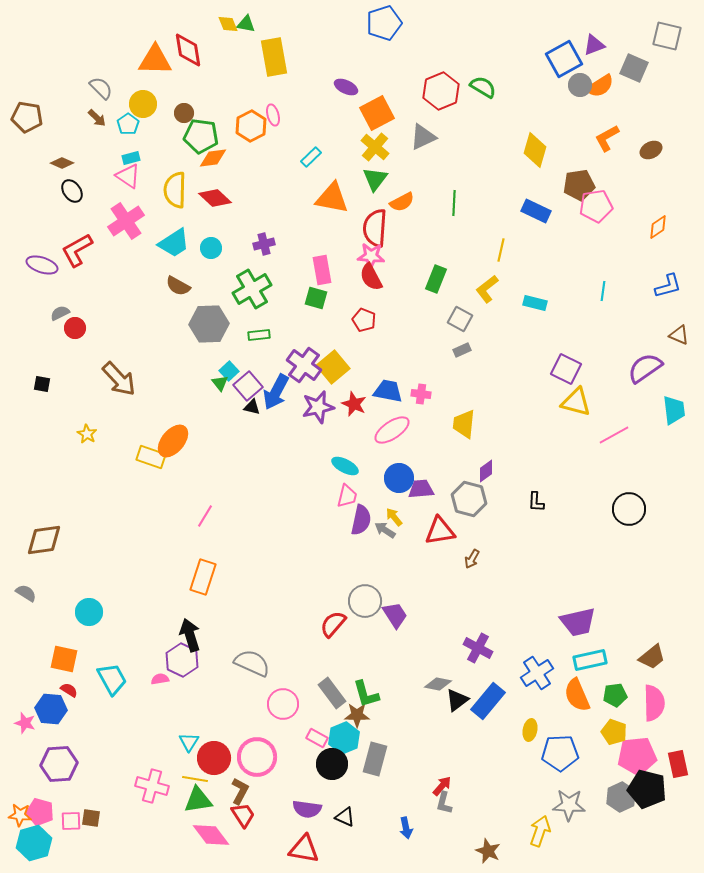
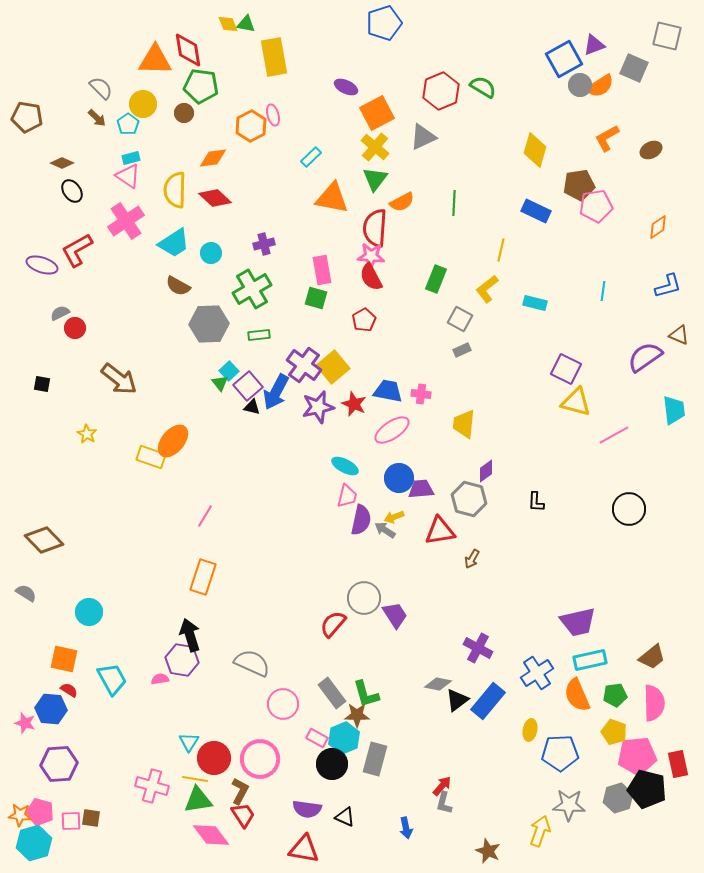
green pentagon at (201, 136): moved 50 px up
cyan circle at (211, 248): moved 5 px down
red pentagon at (364, 320): rotated 20 degrees clockwise
purple semicircle at (645, 368): moved 11 px up
brown arrow at (119, 379): rotated 9 degrees counterclockwise
yellow arrow at (394, 517): rotated 72 degrees counterclockwise
brown diamond at (44, 540): rotated 54 degrees clockwise
gray circle at (365, 601): moved 1 px left, 3 px up
purple hexagon at (182, 660): rotated 16 degrees counterclockwise
pink circle at (257, 757): moved 3 px right, 2 px down
gray hexagon at (621, 797): moved 3 px left, 1 px down; rotated 8 degrees clockwise
